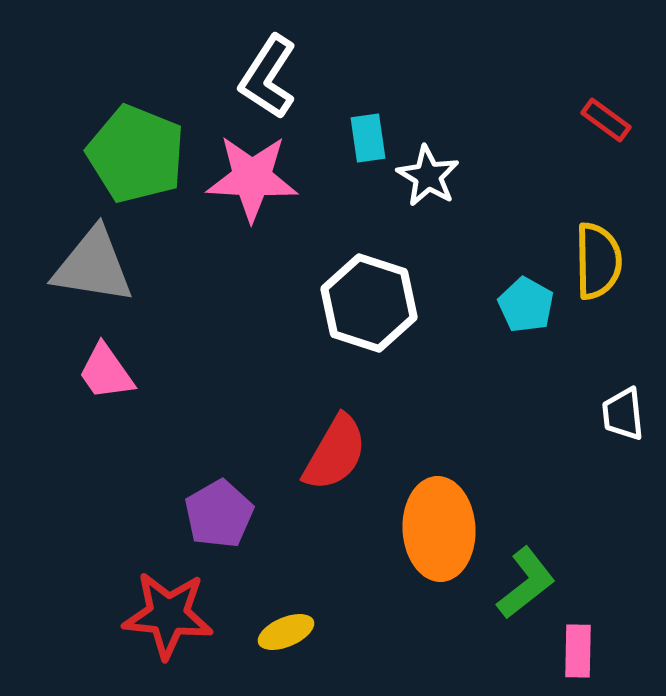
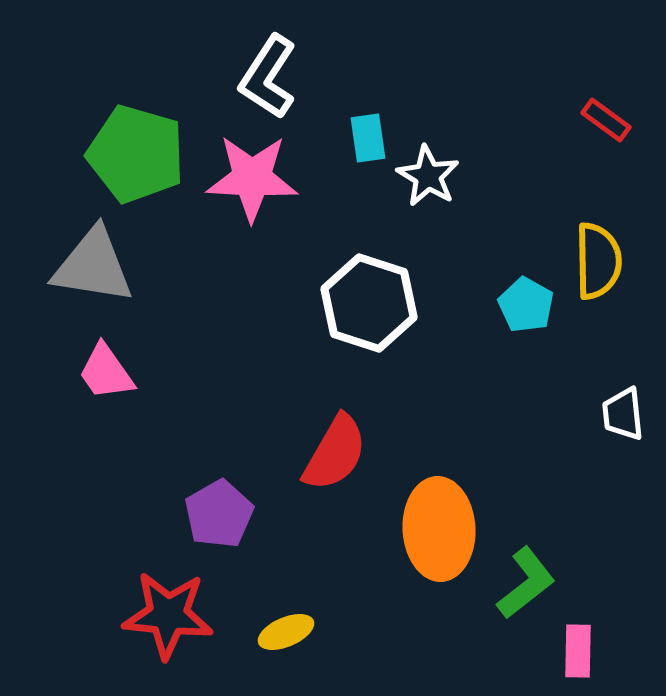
green pentagon: rotated 6 degrees counterclockwise
